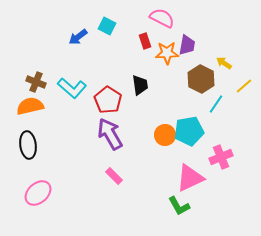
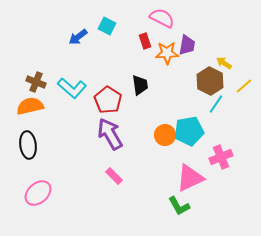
brown hexagon: moved 9 px right, 2 px down
